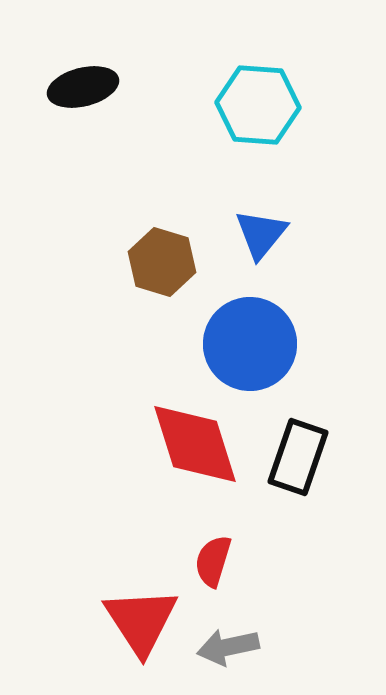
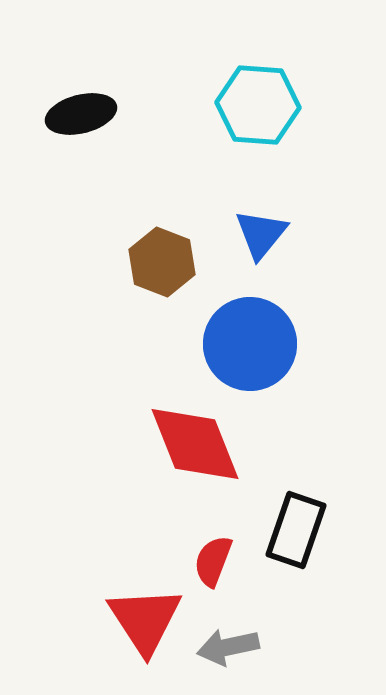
black ellipse: moved 2 px left, 27 px down
brown hexagon: rotated 4 degrees clockwise
red diamond: rotated 4 degrees counterclockwise
black rectangle: moved 2 px left, 73 px down
red semicircle: rotated 4 degrees clockwise
red triangle: moved 4 px right, 1 px up
